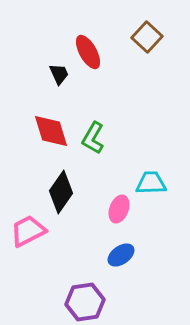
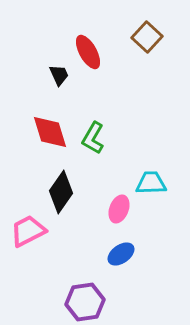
black trapezoid: moved 1 px down
red diamond: moved 1 px left, 1 px down
blue ellipse: moved 1 px up
